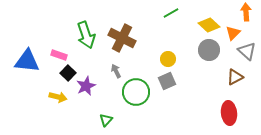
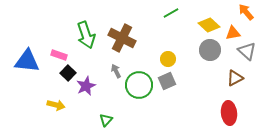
orange arrow: rotated 36 degrees counterclockwise
orange triangle: rotated 35 degrees clockwise
gray circle: moved 1 px right
brown triangle: moved 1 px down
green circle: moved 3 px right, 7 px up
yellow arrow: moved 2 px left, 8 px down
